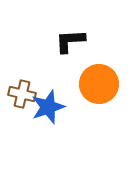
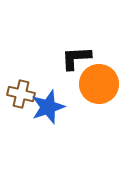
black L-shape: moved 6 px right, 17 px down
brown cross: moved 1 px left
